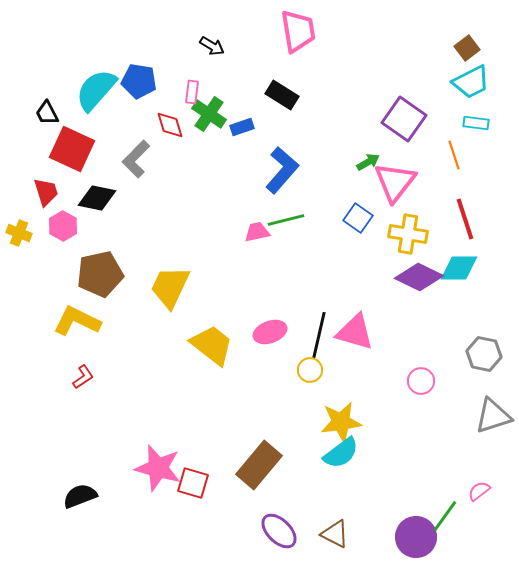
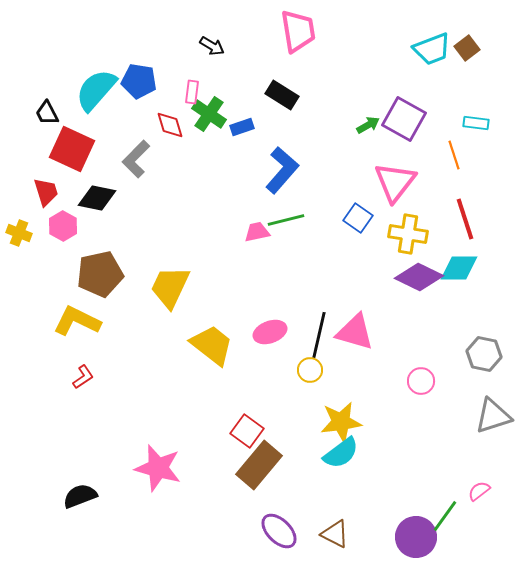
cyan trapezoid at (471, 82): moved 39 px left, 33 px up; rotated 6 degrees clockwise
purple square at (404, 119): rotated 6 degrees counterclockwise
green arrow at (368, 162): moved 37 px up
red square at (193, 483): moved 54 px right, 52 px up; rotated 20 degrees clockwise
